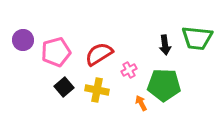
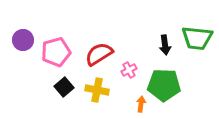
orange arrow: moved 1 px down; rotated 35 degrees clockwise
